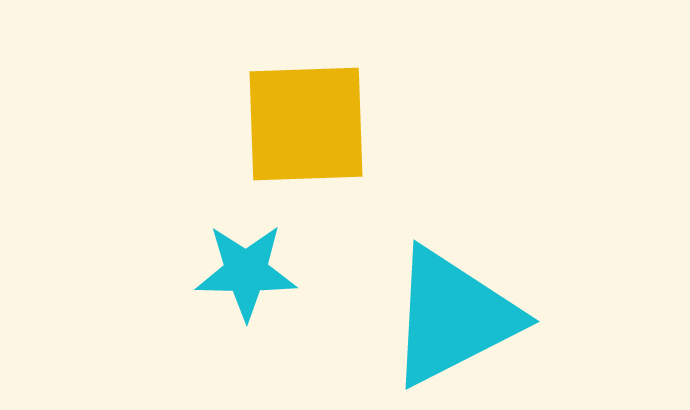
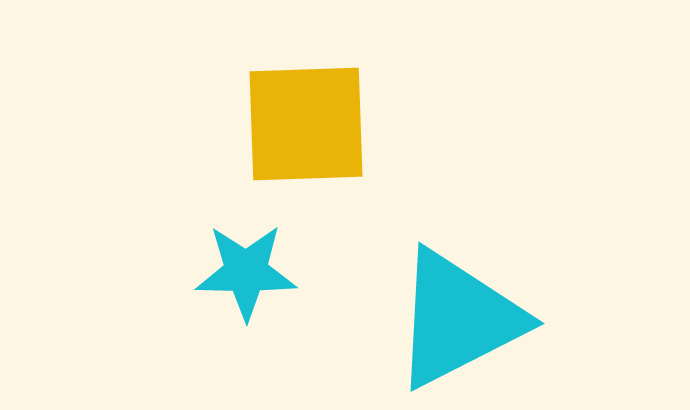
cyan triangle: moved 5 px right, 2 px down
